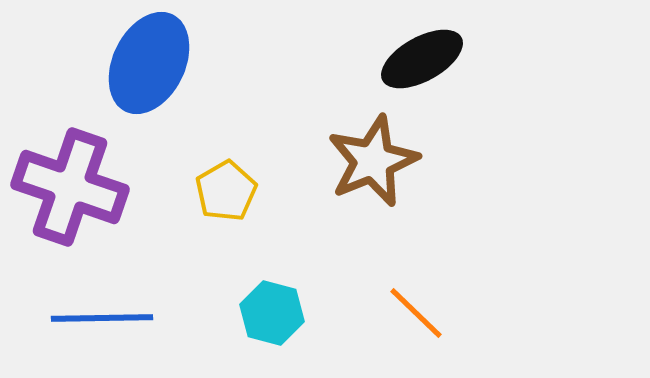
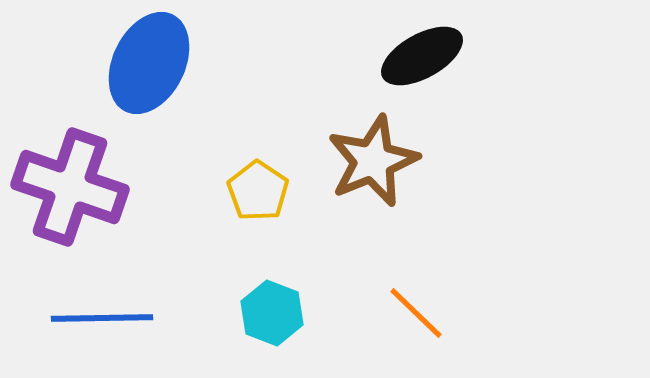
black ellipse: moved 3 px up
yellow pentagon: moved 32 px right; rotated 8 degrees counterclockwise
cyan hexagon: rotated 6 degrees clockwise
